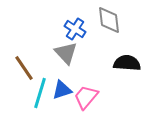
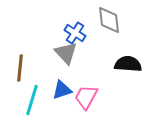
blue cross: moved 4 px down
black semicircle: moved 1 px right, 1 px down
brown line: moved 4 px left; rotated 40 degrees clockwise
cyan line: moved 8 px left, 7 px down
pink trapezoid: rotated 12 degrees counterclockwise
